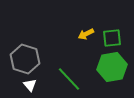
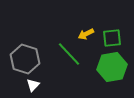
green line: moved 25 px up
white triangle: moved 3 px right; rotated 24 degrees clockwise
